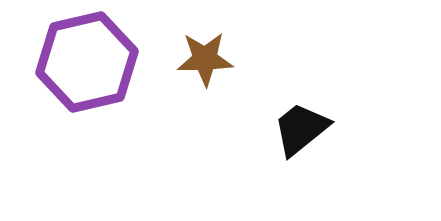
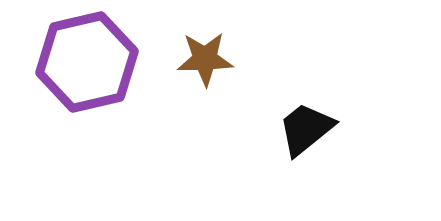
black trapezoid: moved 5 px right
